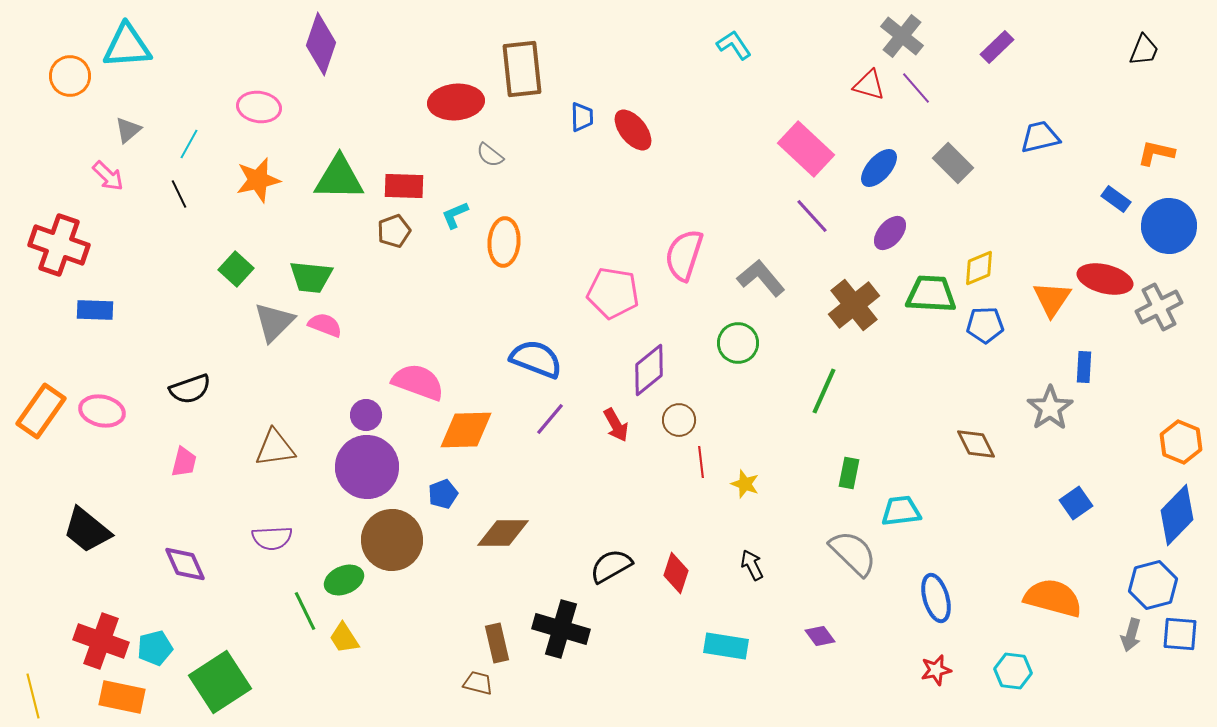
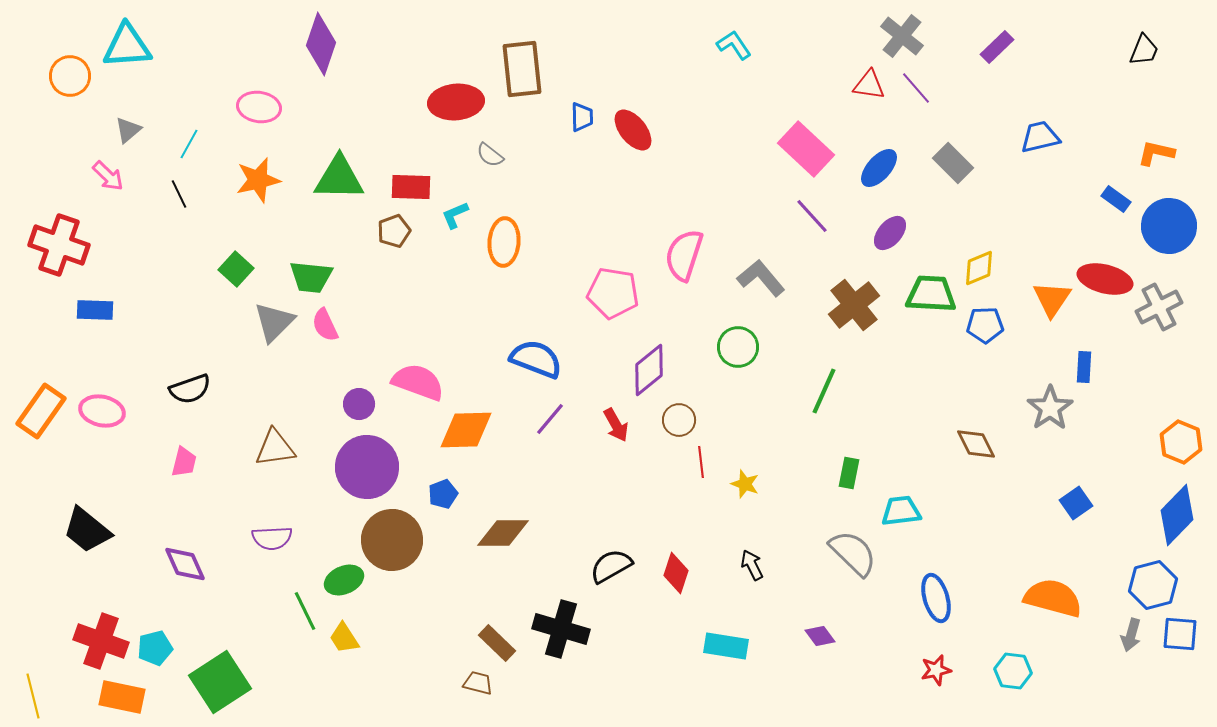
red triangle at (869, 85): rotated 8 degrees counterclockwise
red rectangle at (404, 186): moved 7 px right, 1 px down
pink semicircle at (325, 325): rotated 136 degrees counterclockwise
green circle at (738, 343): moved 4 px down
purple circle at (366, 415): moved 7 px left, 11 px up
brown rectangle at (497, 643): rotated 33 degrees counterclockwise
